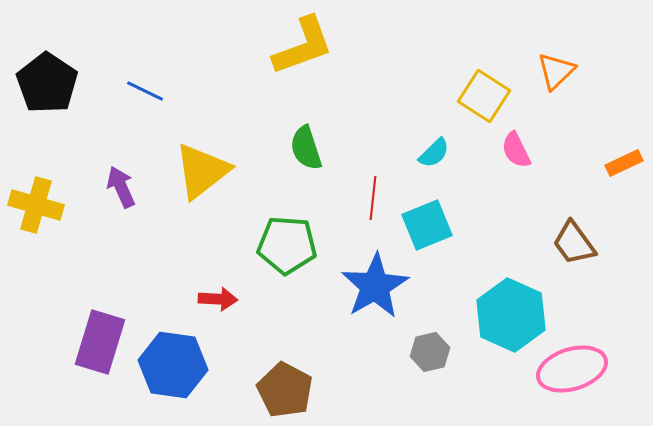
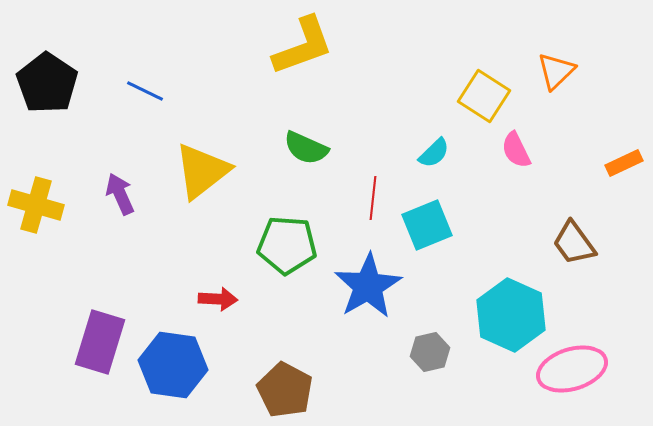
green semicircle: rotated 48 degrees counterclockwise
purple arrow: moved 1 px left, 7 px down
blue star: moved 7 px left
